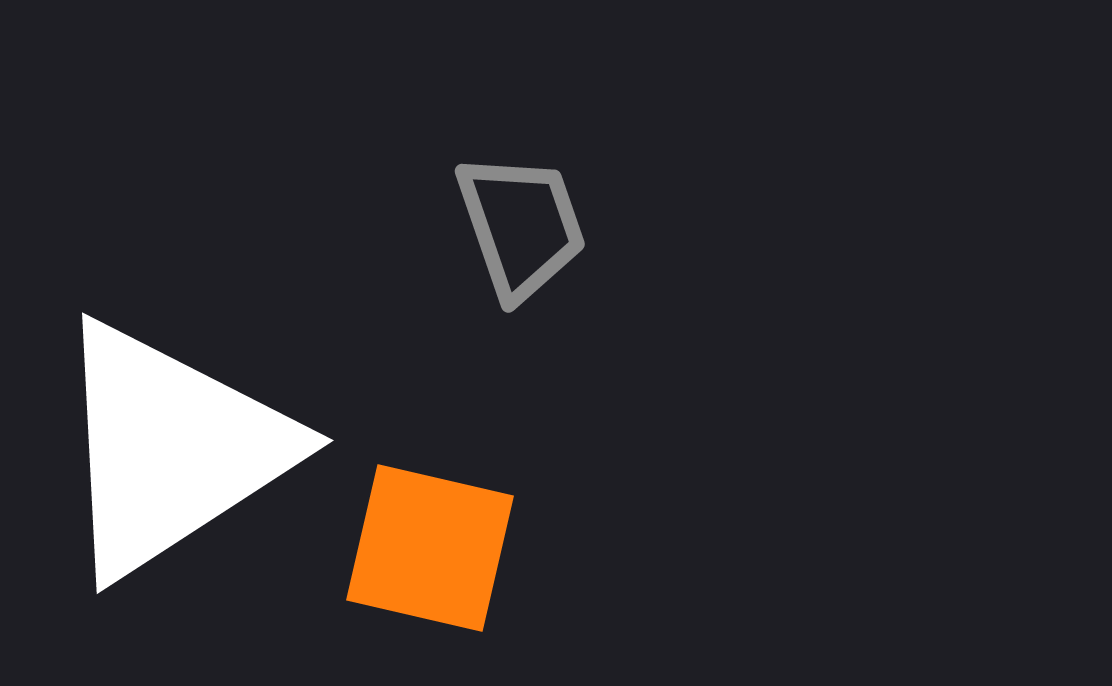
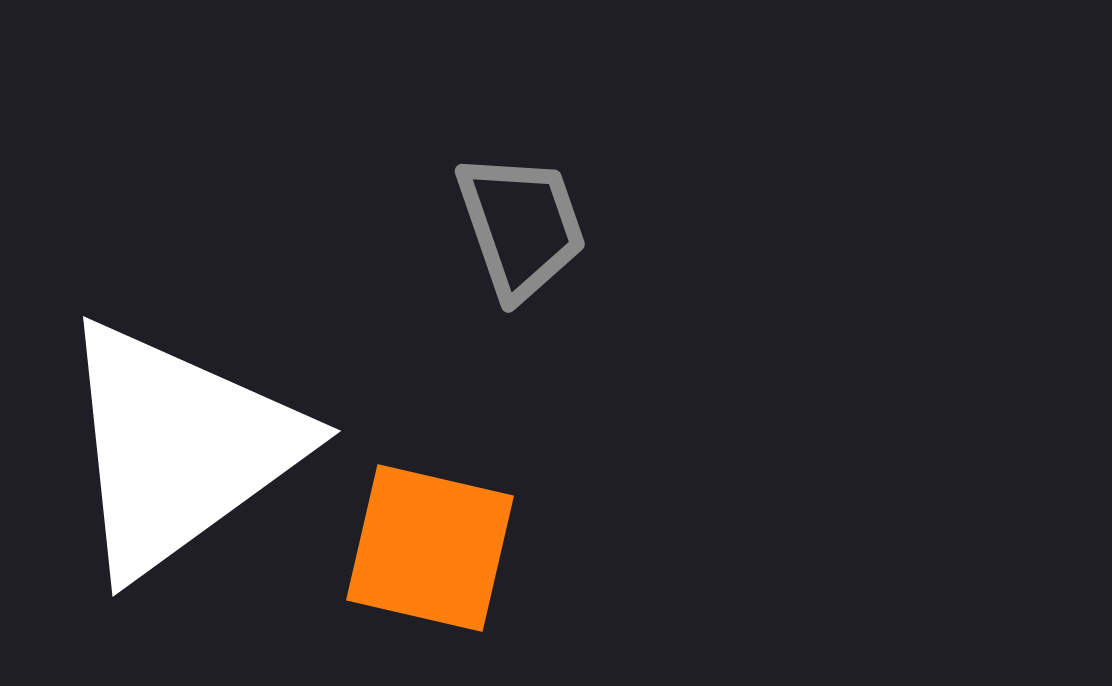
white triangle: moved 8 px right, 1 px up; rotated 3 degrees counterclockwise
